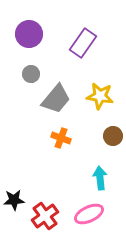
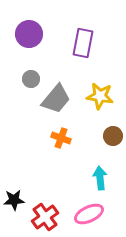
purple rectangle: rotated 24 degrees counterclockwise
gray circle: moved 5 px down
red cross: moved 1 px down
